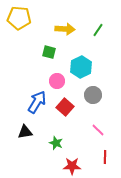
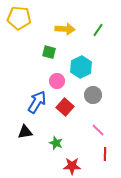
red line: moved 3 px up
